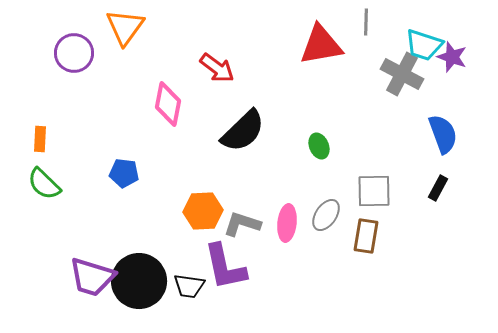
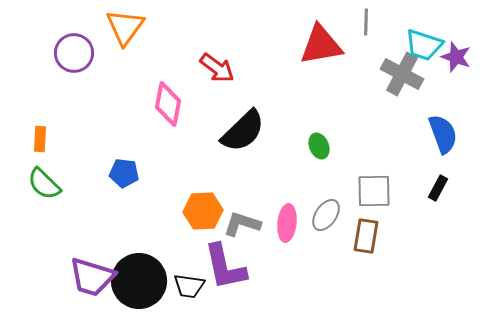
purple star: moved 4 px right
